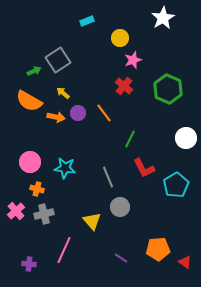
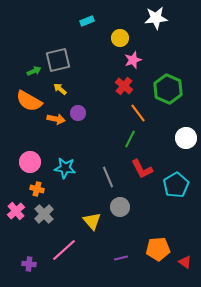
white star: moved 7 px left; rotated 25 degrees clockwise
gray square: rotated 20 degrees clockwise
yellow arrow: moved 3 px left, 4 px up
orange line: moved 34 px right
orange arrow: moved 2 px down
red L-shape: moved 2 px left, 1 px down
gray cross: rotated 30 degrees counterclockwise
pink line: rotated 24 degrees clockwise
purple line: rotated 48 degrees counterclockwise
